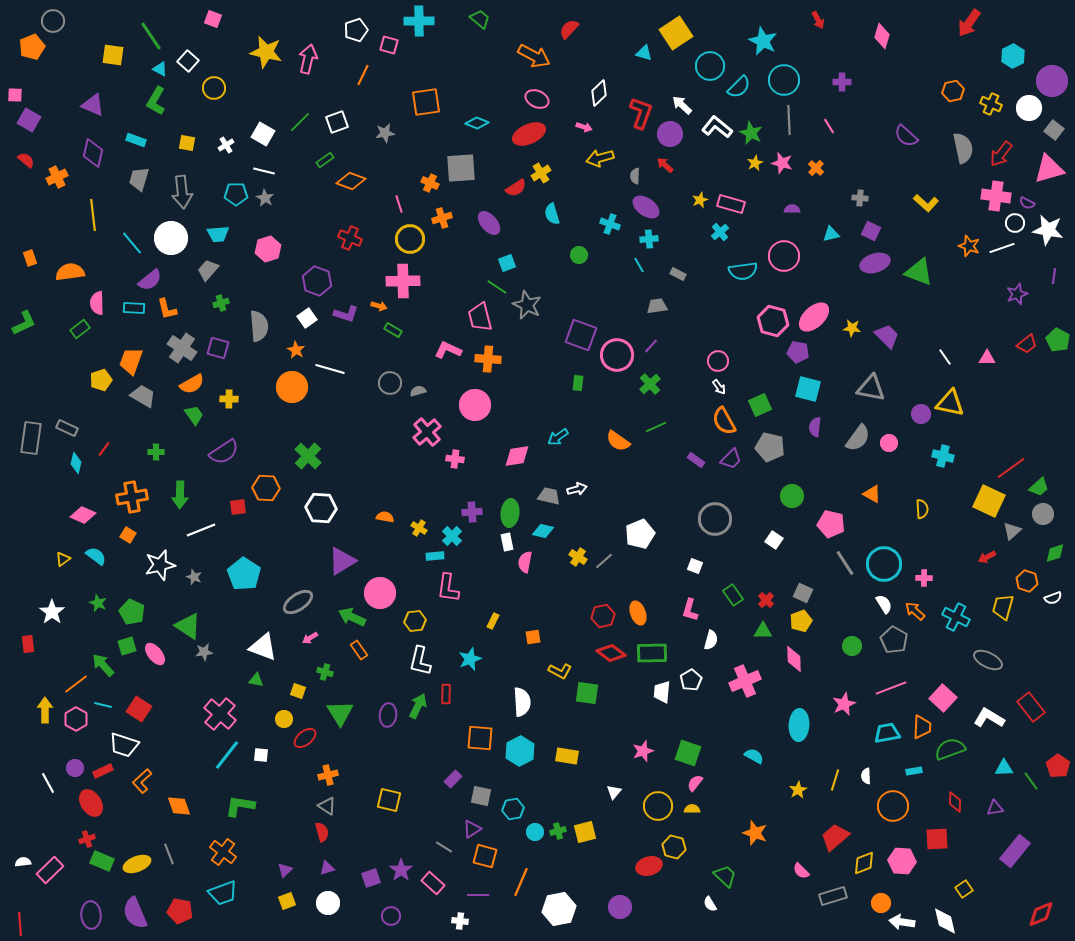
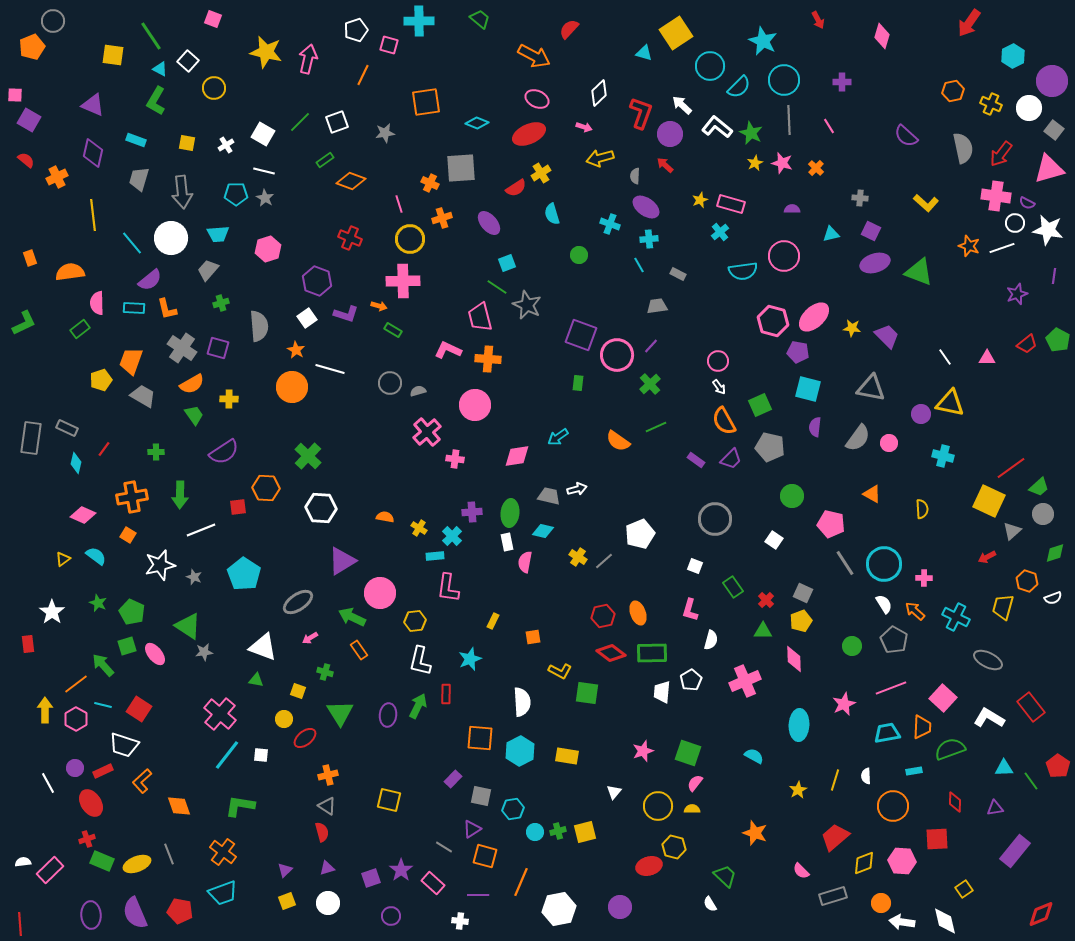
green rectangle at (733, 595): moved 8 px up
